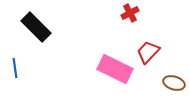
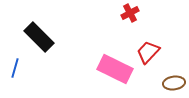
black rectangle: moved 3 px right, 10 px down
blue line: rotated 24 degrees clockwise
brown ellipse: rotated 25 degrees counterclockwise
